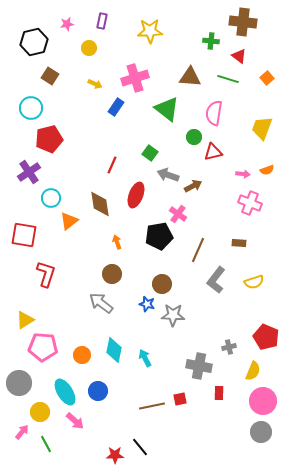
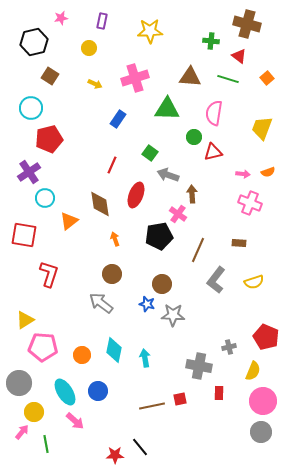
brown cross at (243, 22): moved 4 px right, 2 px down; rotated 8 degrees clockwise
pink star at (67, 24): moved 6 px left, 6 px up
blue rectangle at (116, 107): moved 2 px right, 12 px down
green triangle at (167, 109): rotated 36 degrees counterclockwise
orange semicircle at (267, 170): moved 1 px right, 2 px down
brown arrow at (193, 186): moved 1 px left, 8 px down; rotated 66 degrees counterclockwise
cyan circle at (51, 198): moved 6 px left
orange arrow at (117, 242): moved 2 px left, 3 px up
red L-shape at (46, 274): moved 3 px right
cyan arrow at (145, 358): rotated 18 degrees clockwise
yellow circle at (40, 412): moved 6 px left
green line at (46, 444): rotated 18 degrees clockwise
